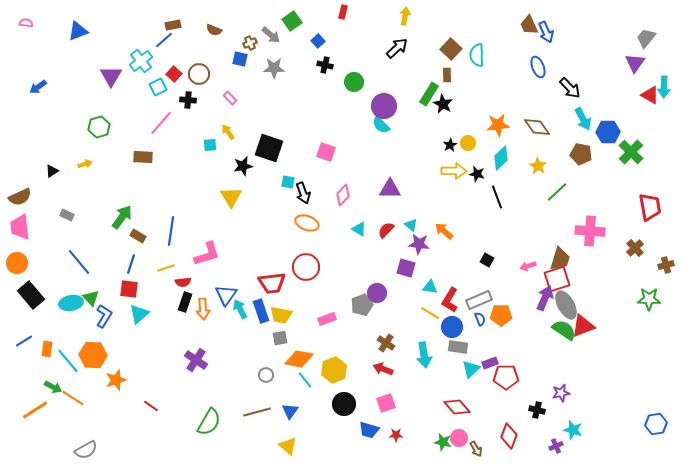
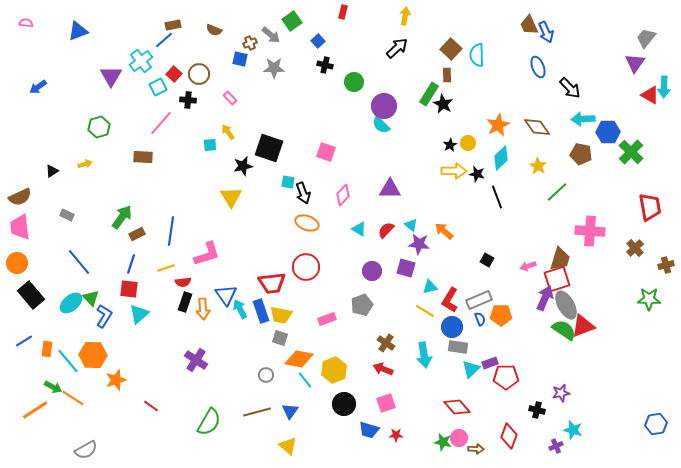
cyan arrow at (583, 119): rotated 115 degrees clockwise
orange star at (498, 125): rotated 20 degrees counterclockwise
brown rectangle at (138, 236): moved 1 px left, 2 px up; rotated 56 degrees counterclockwise
cyan triangle at (430, 287): rotated 21 degrees counterclockwise
purple circle at (377, 293): moved 5 px left, 22 px up
blue triangle at (226, 295): rotated 10 degrees counterclockwise
cyan ellipse at (71, 303): rotated 30 degrees counterclockwise
yellow line at (430, 313): moved 5 px left, 2 px up
gray square at (280, 338): rotated 28 degrees clockwise
brown arrow at (476, 449): rotated 56 degrees counterclockwise
